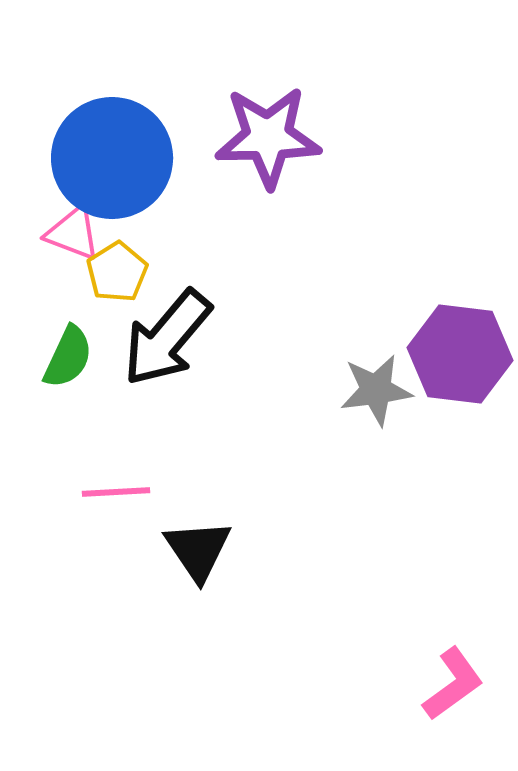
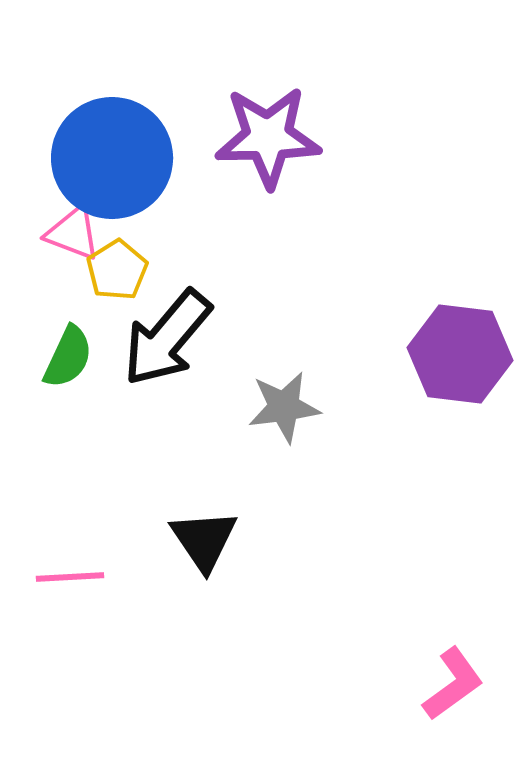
yellow pentagon: moved 2 px up
gray star: moved 92 px left, 17 px down
pink line: moved 46 px left, 85 px down
black triangle: moved 6 px right, 10 px up
